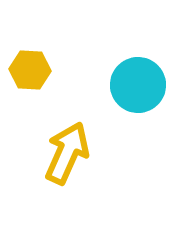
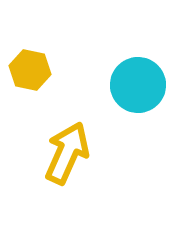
yellow hexagon: rotated 9 degrees clockwise
